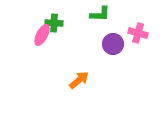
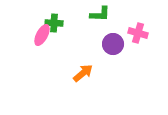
orange arrow: moved 4 px right, 7 px up
